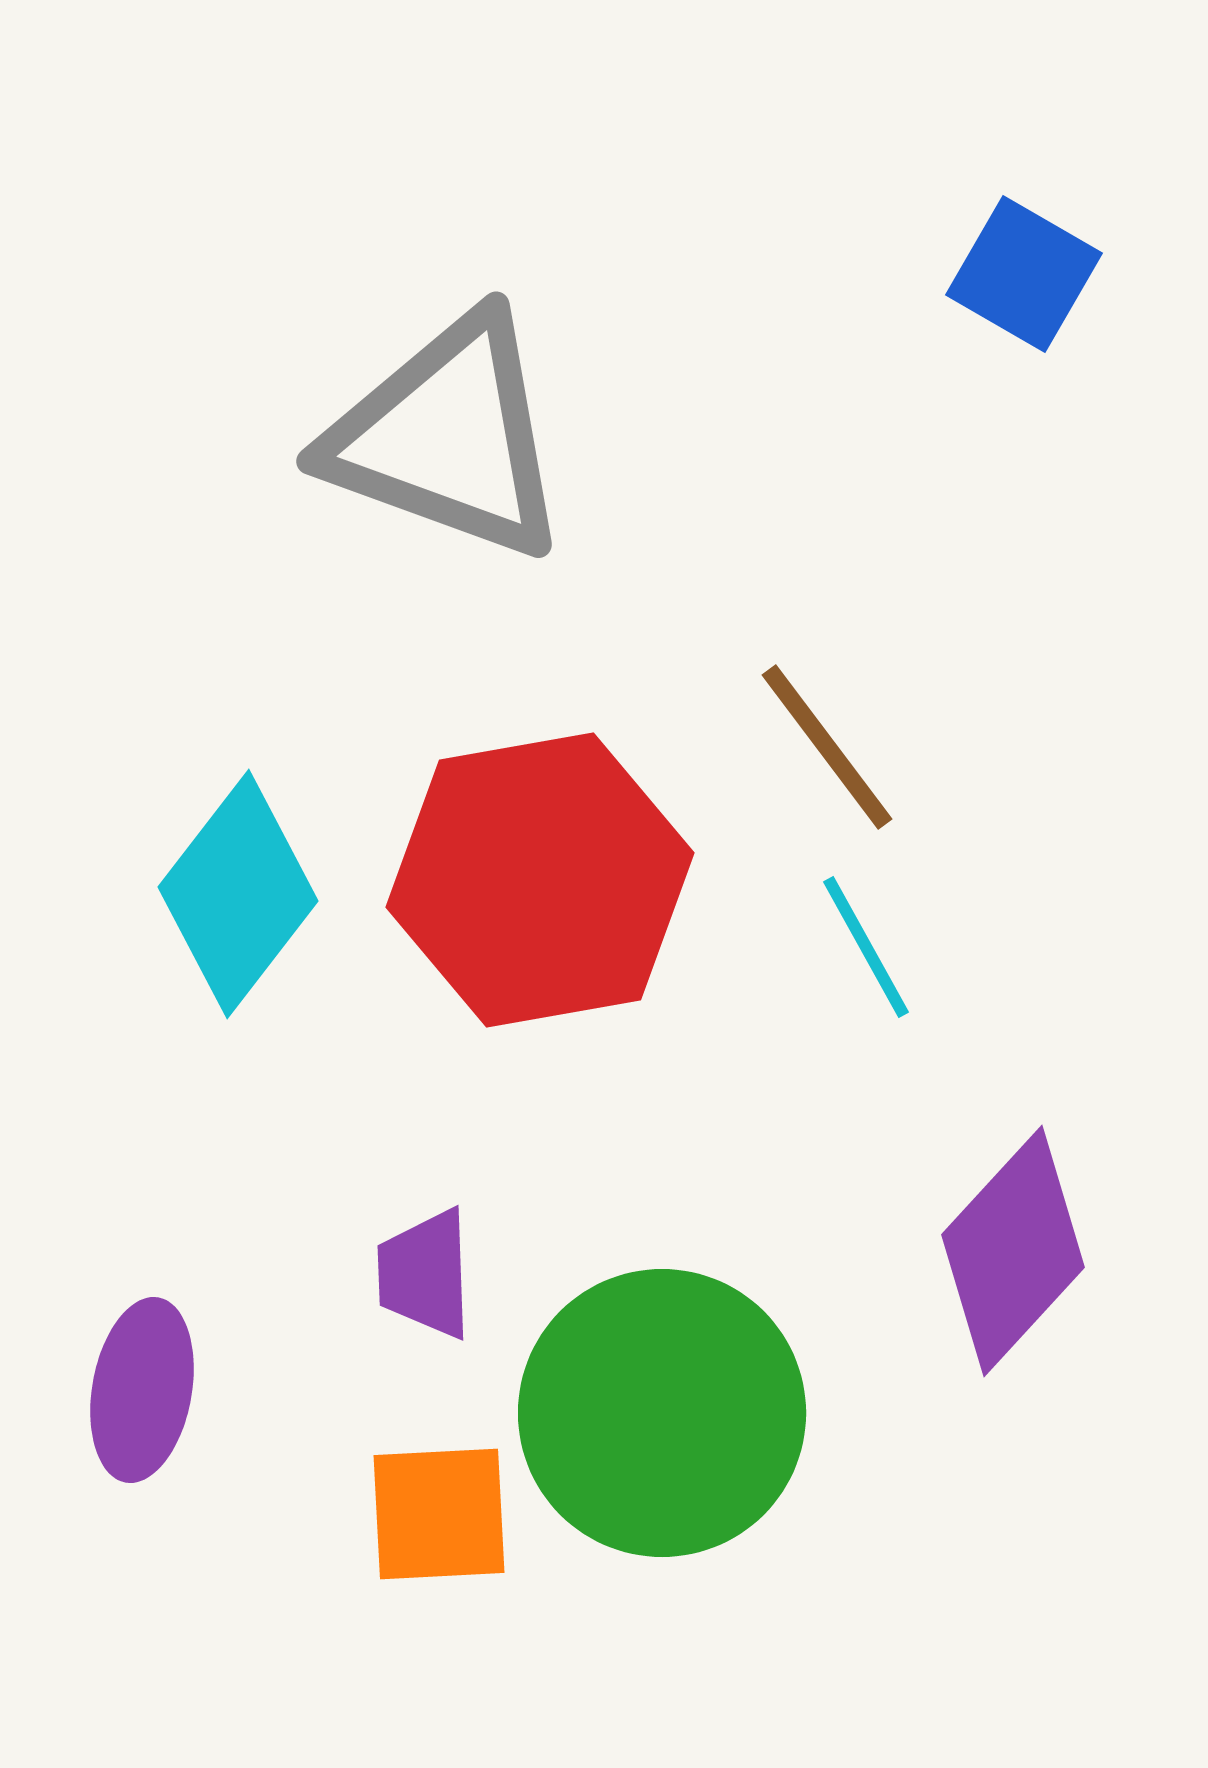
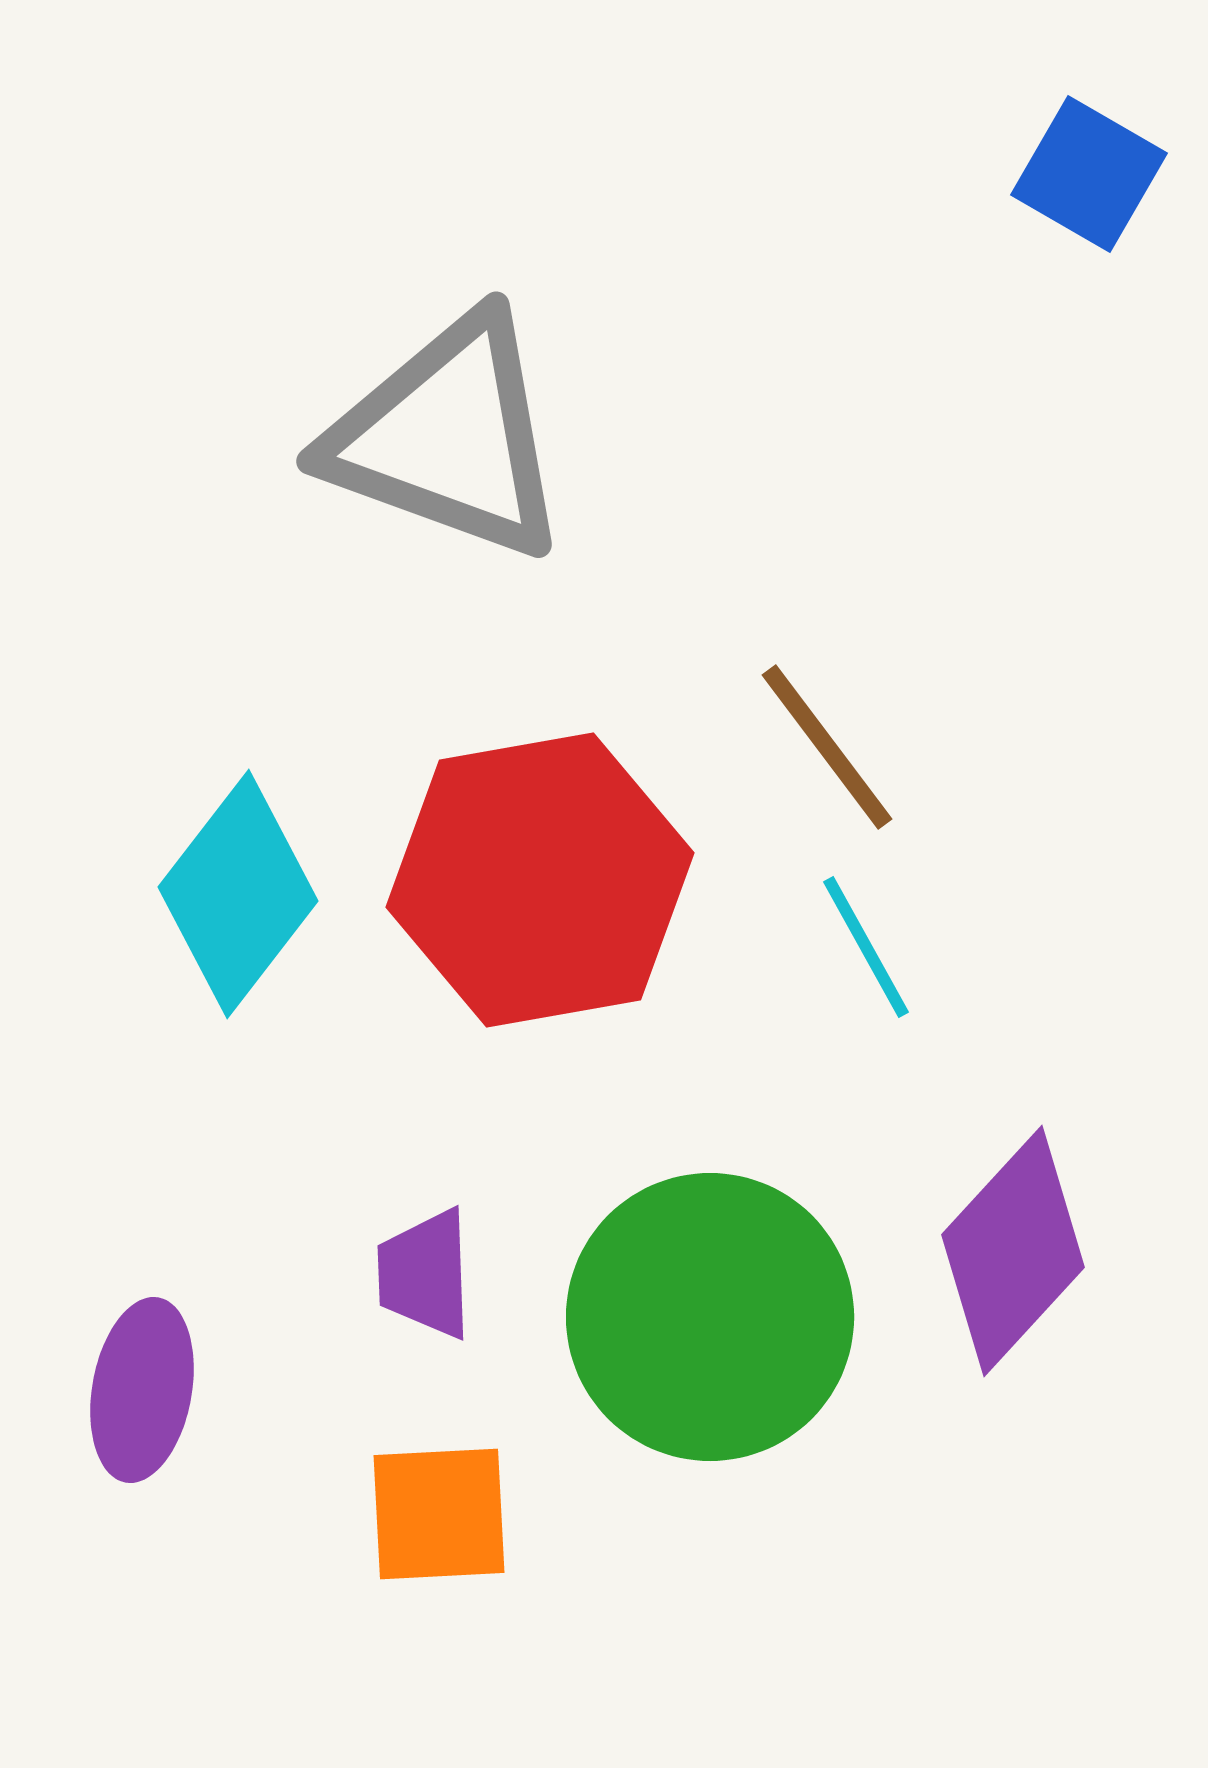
blue square: moved 65 px right, 100 px up
green circle: moved 48 px right, 96 px up
